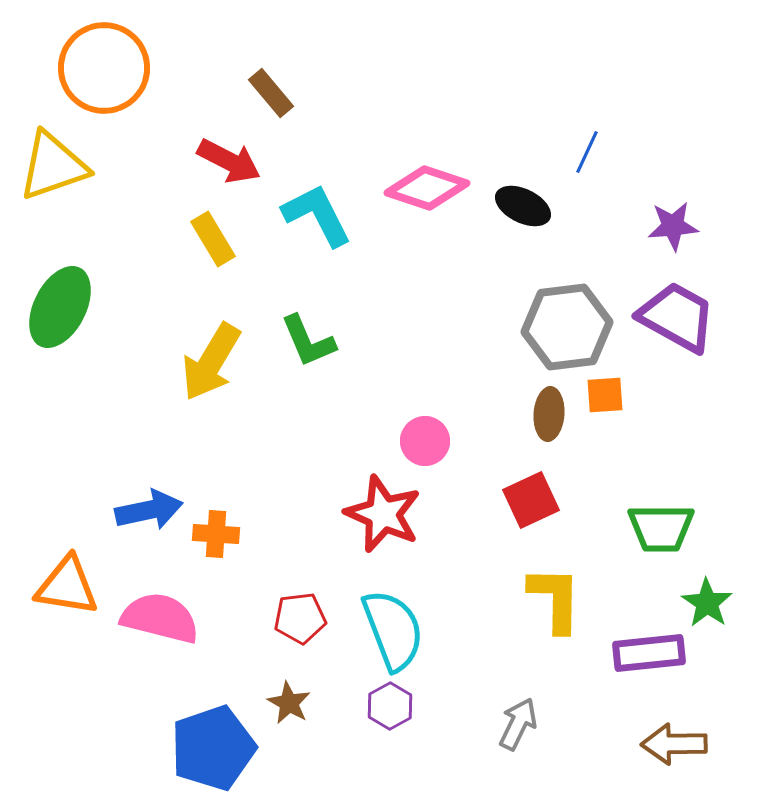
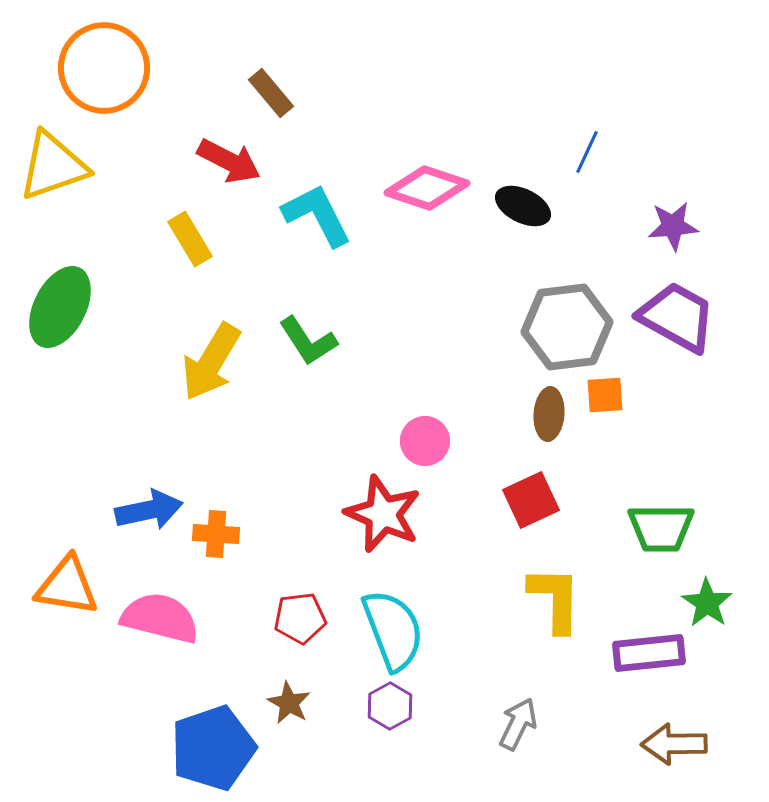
yellow rectangle: moved 23 px left
green L-shape: rotated 10 degrees counterclockwise
